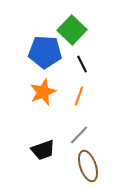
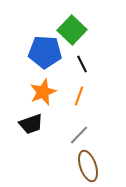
black trapezoid: moved 12 px left, 26 px up
